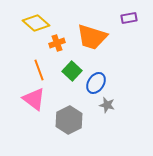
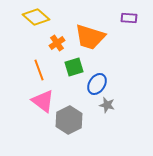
purple rectangle: rotated 14 degrees clockwise
yellow diamond: moved 6 px up
orange trapezoid: moved 2 px left
orange cross: rotated 14 degrees counterclockwise
green square: moved 2 px right, 4 px up; rotated 30 degrees clockwise
blue ellipse: moved 1 px right, 1 px down
pink triangle: moved 9 px right, 2 px down
